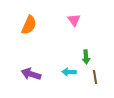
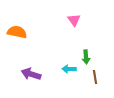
orange semicircle: moved 12 px left, 7 px down; rotated 102 degrees counterclockwise
cyan arrow: moved 3 px up
